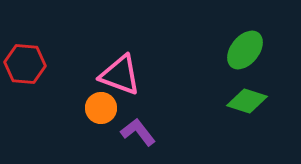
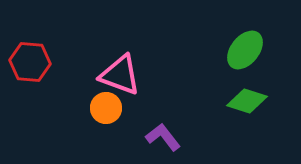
red hexagon: moved 5 px right, 2 px up
orange circle: moved 5 px right
purple L-shape: moved 25 px right, 5 px down
